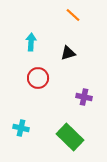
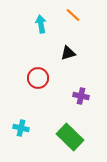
cyan arrow: moved 10 px right, 18 px up; rotated 12 degrees counterclockwise
purple cross: moved 3 px left, 1 px up
